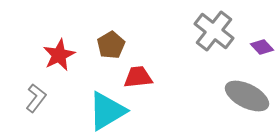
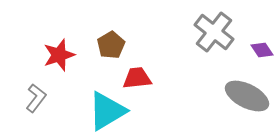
gray cross: moved 1 px down
purple diamond: moved 3 px down; rotated 10 degrees clockwise
red star: rotated 8 degrees clockwise
red trapezoid: moved 1 px left, 1 px down
